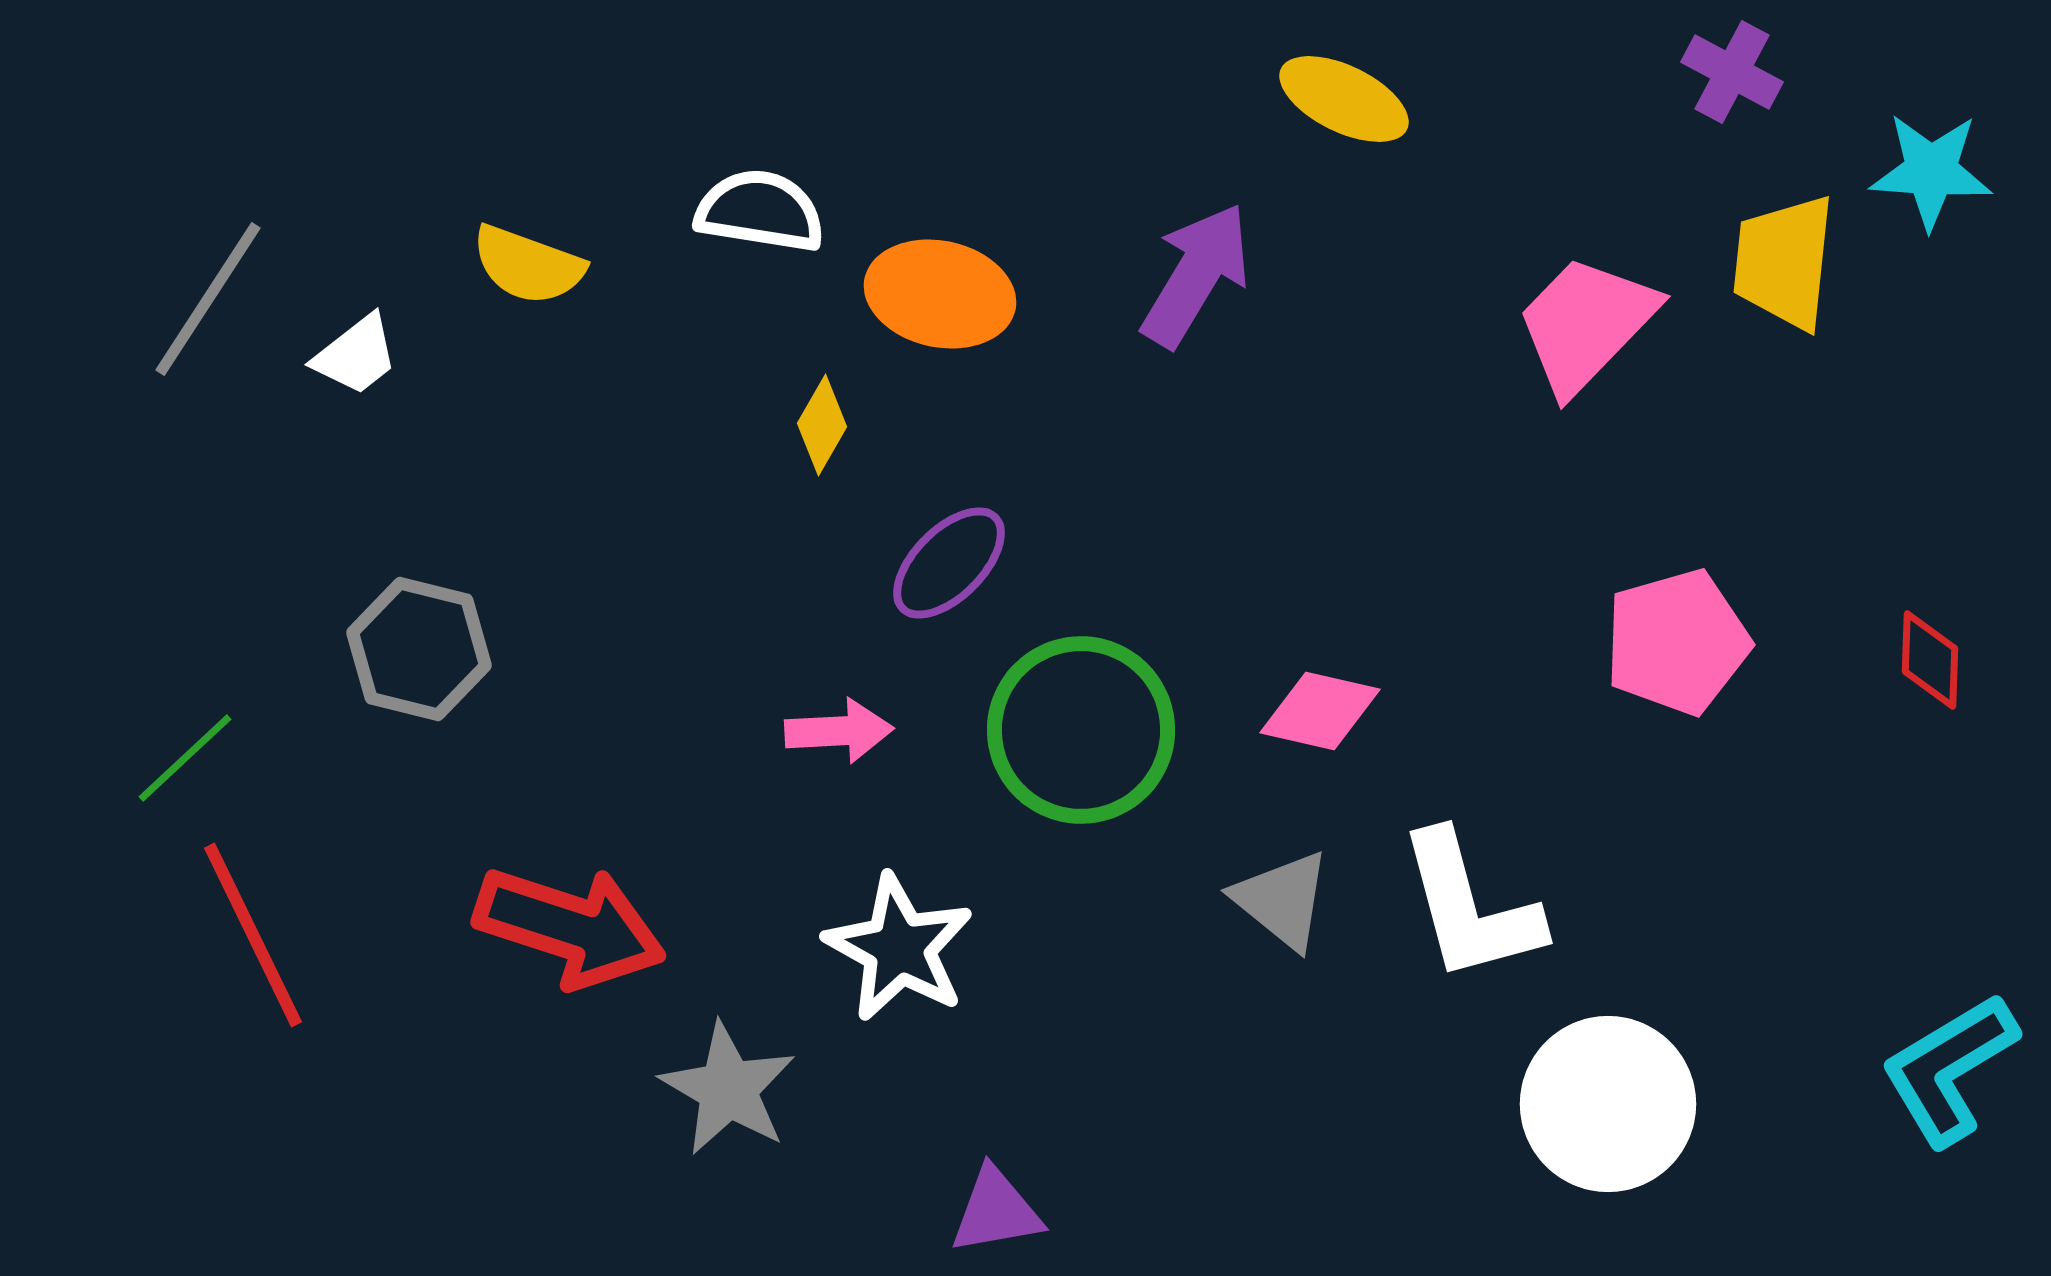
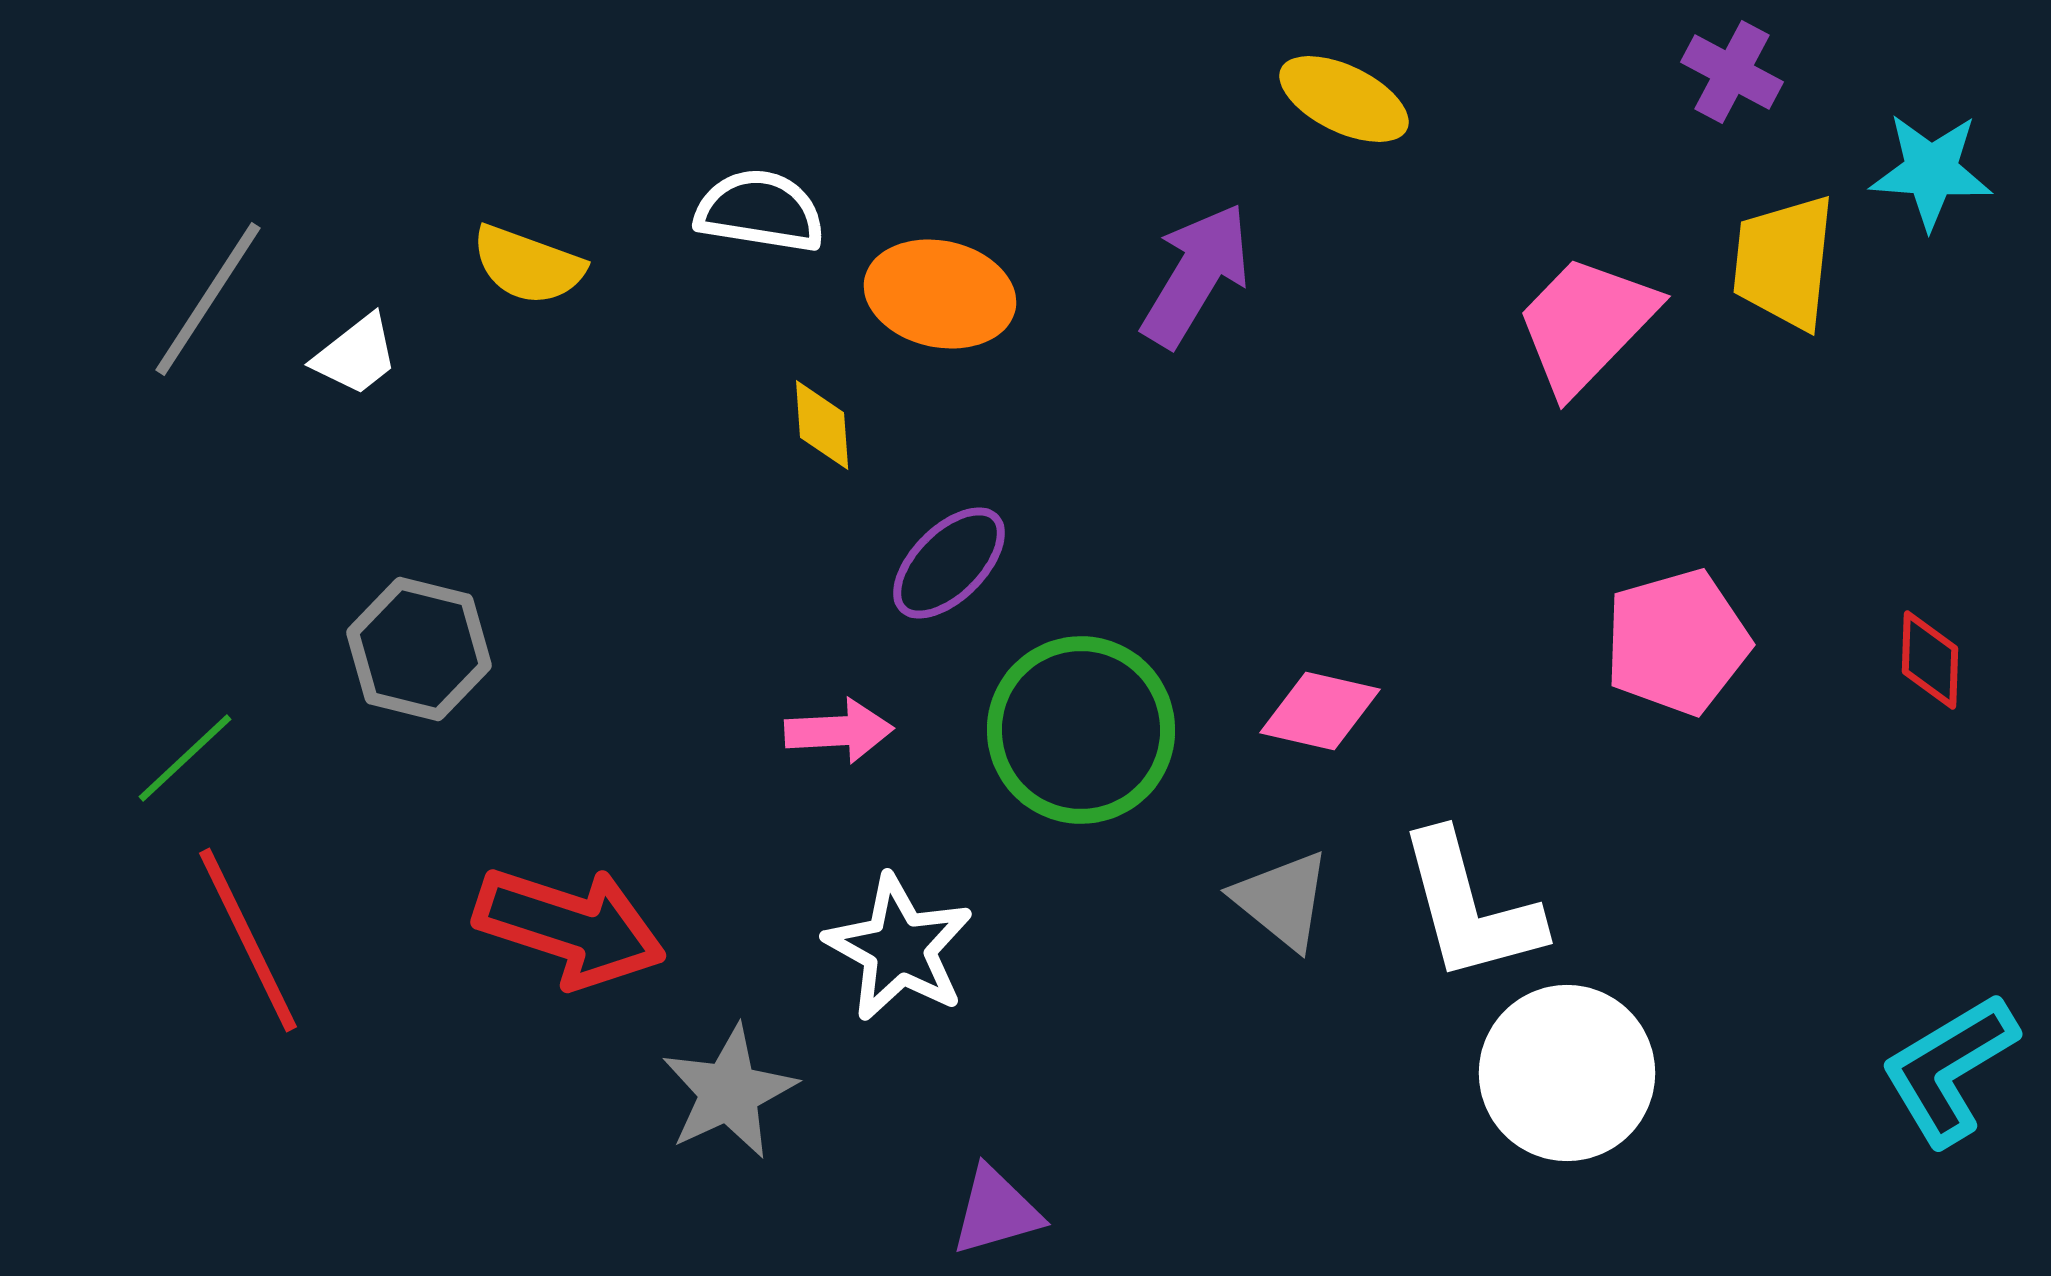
yellow diamond: rotated 34 degrees counterclockwise
red line: moved 5 px left, 5 px down
gray star: moved 1 px right, 3 px down; rotated 17 degrees clockwise
white circle: moved 41 px left, 31 px up
purple triangle: rotated 6 degrees counterclockwise
